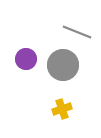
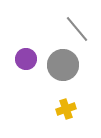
gray line: moved 3 px up; rotated 28 degrees clockwise
yellow cross: moved 4 px right
